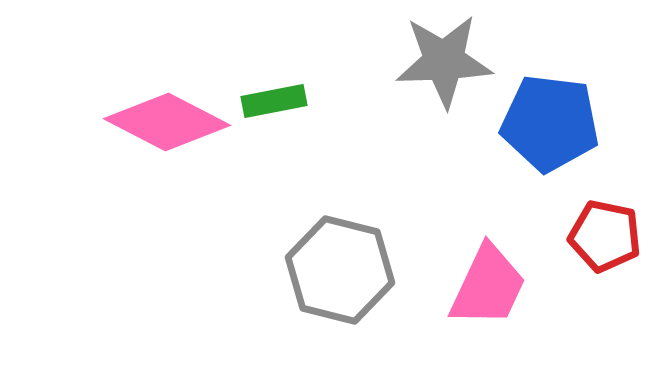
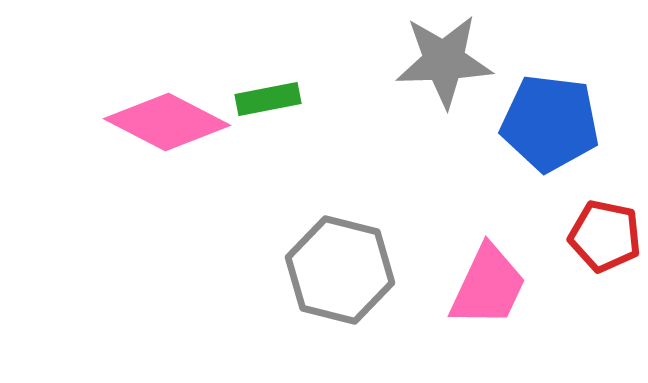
green rectangle: moved 6 px left, 2 px up
